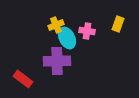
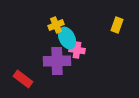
yellow rectangle: moved 1 px left, 1 px down
pink cross: moved 10 px left, 19 px down
